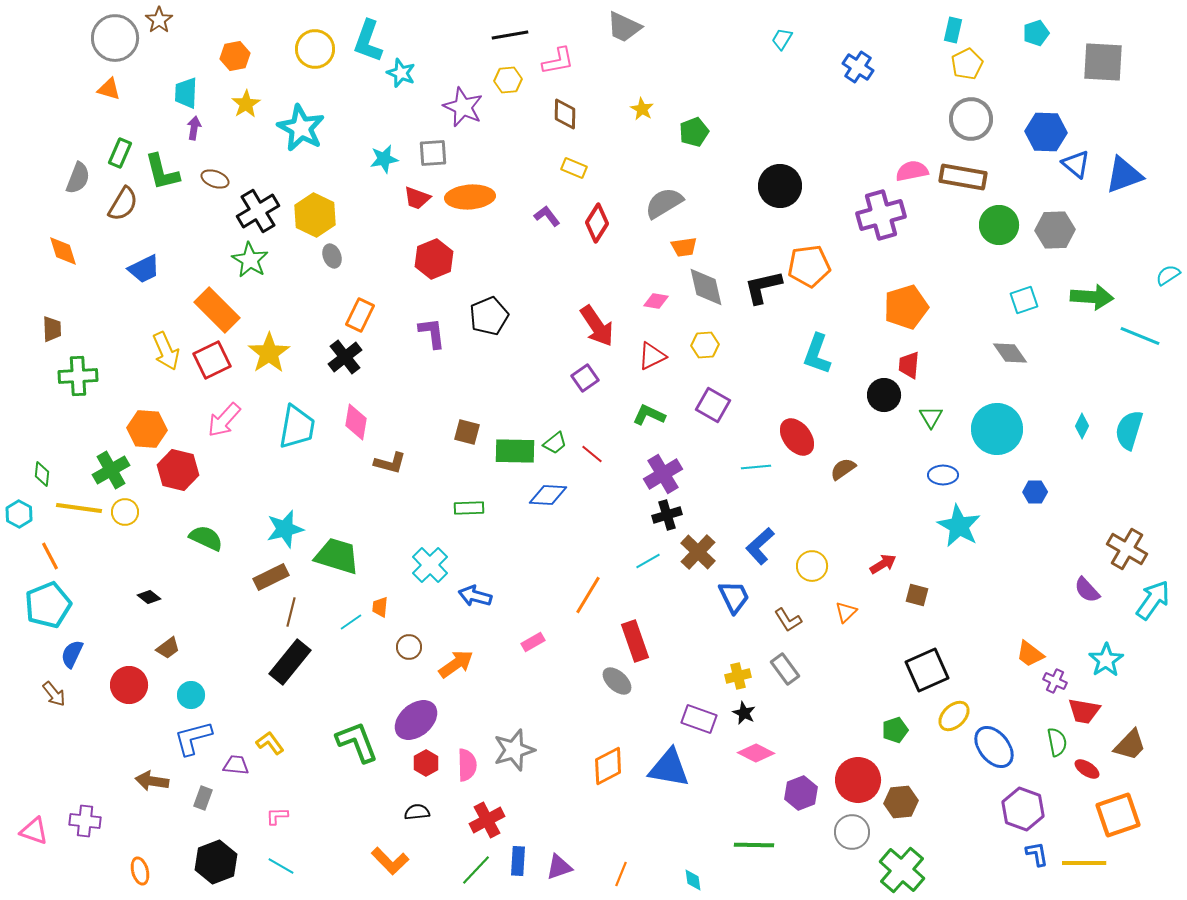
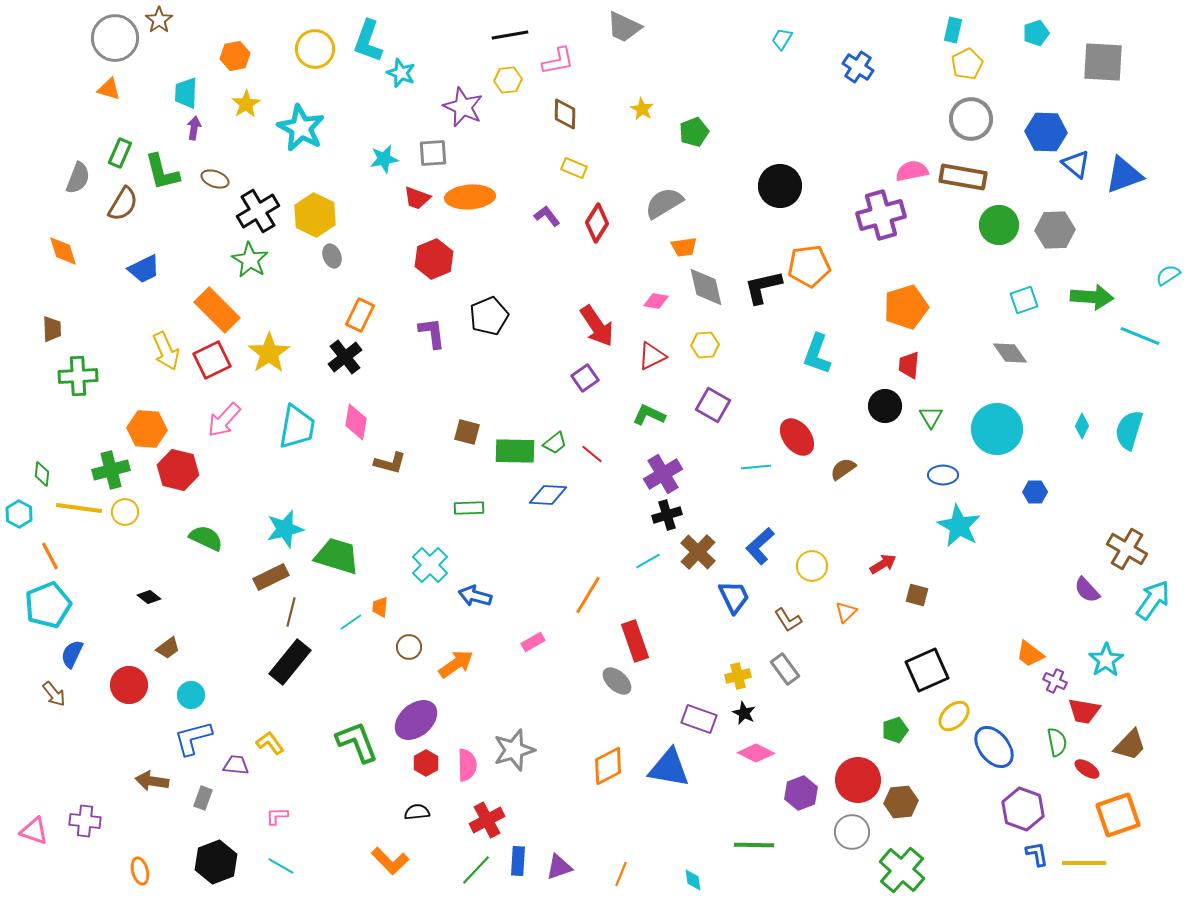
black circle at (884, 395): moved 1 px right, 11 px down
green cross at (111, 470): rotated 15 degrees clockwise
